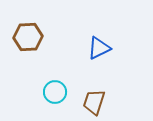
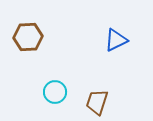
blue triangle: moved 17 px right, 8 px up
brown trapezoid: moved 3 px right
